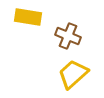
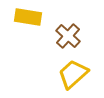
brown cross: rotated 20 degrees clockwise
